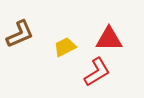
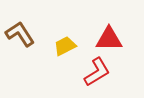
brown L-shape: rotated 100 degrees counterclockwise
yellow trapezoid: moved 1 px up
